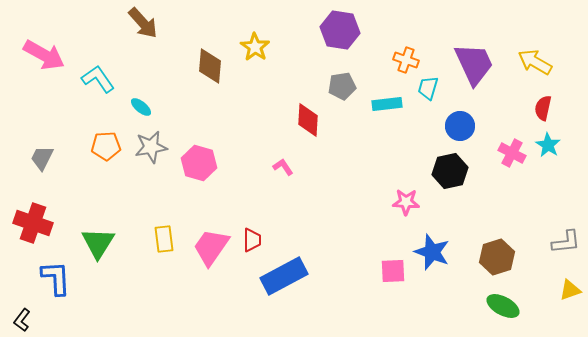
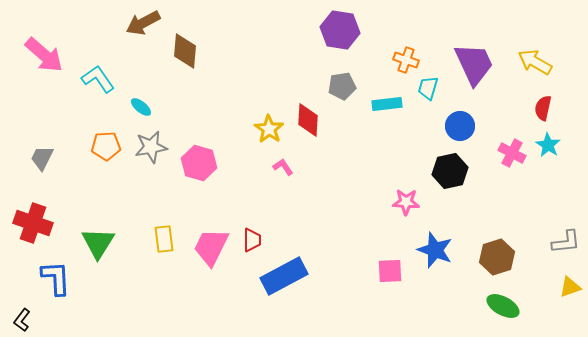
brown arrow: rotated 104 degrees clockwise
yellow star: moved 14 px right, 82 px down
pink arrow: rotated 12 degrees clockwise
brown diamond: moved 25 px left, 15 px up
pink trapezoid: rotated 9 degrees counterclockwise
blue star: moved 3 px right, 2 px up
pink square: moved 3 px left
yellow triangle: moved 3 px up
